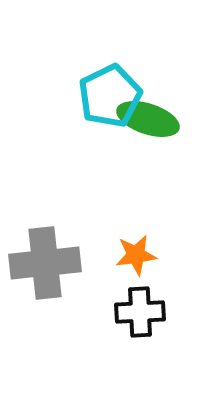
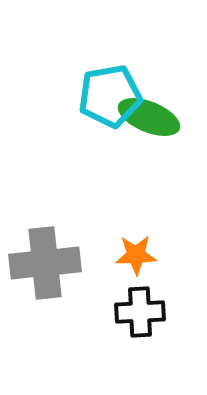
cyan pentagon: rotated 16 degrees clockwise
green ellipse: moved 1 px right, 2 px up; rotated 4 degrees clockwise
orange star: rotated 6 degrees clockwise
